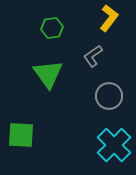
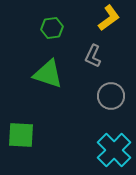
yellow L-shape: rotated 16 degrees clockwise
gray L-shape: rotated 30 degrees counterclockwise
green triangle: rotated 36 degrees counterclockwise
gray circle: moved 2 px right
cyan cross: moved 5 px down
